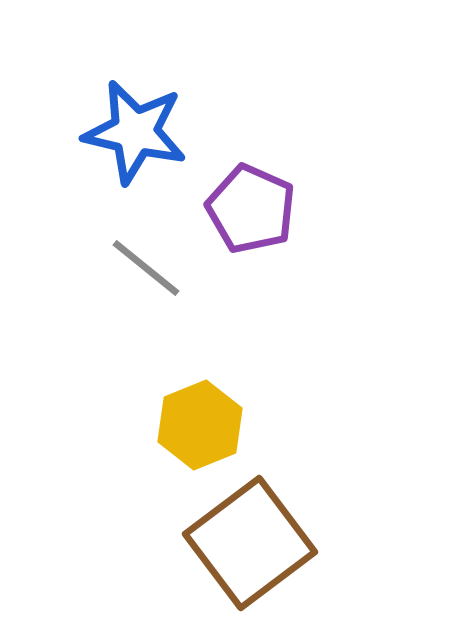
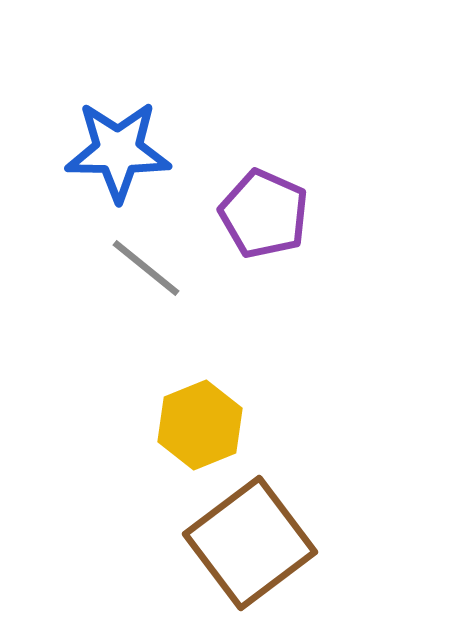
blue star: moved 17 px left, 19 px down; rotated 12 degrees counterclockwise
purple pentagon: moved 13 px right, 5 px down
